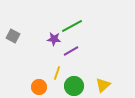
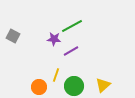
yellow line: moved 1 px left, 2 px down
